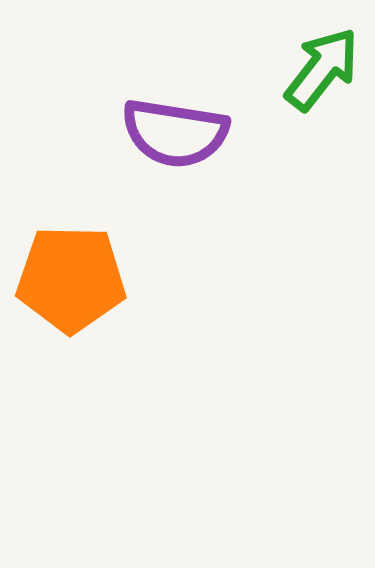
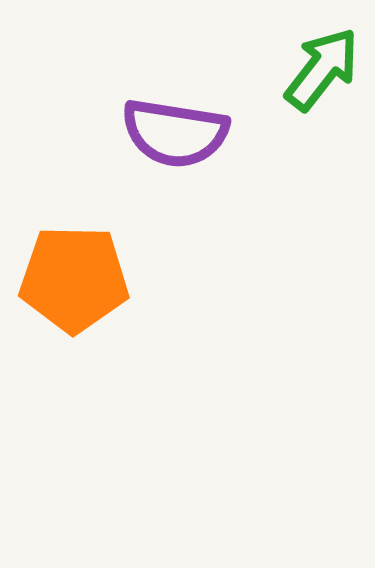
orange pentagon: moved 3 px right
